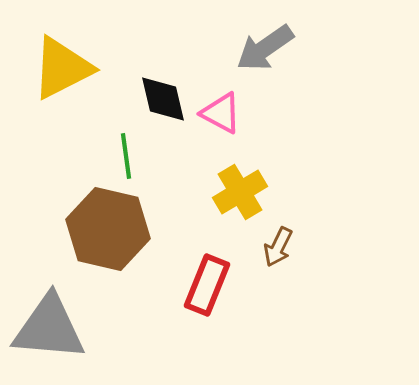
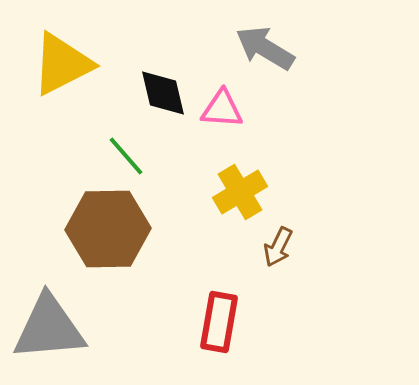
gray arrow: rotated 66 degrees clockwise
yellow triangle: moved 4 px up
black diamond: moved 6 px up
pink triangle: moved 1 px right, 4 px up; rotated 24 degrees counterclockwise
green line: rotated 33 degrees counterclockwise
brown hexagon: rotated 14 degrees counterclockwise
red rectangle: moved 12 px right, 37 px down; rotated 12 degrees counterclockwise
gray triangle: rotated 10 degrees counterclockwise
